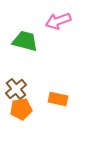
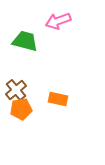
brown cross: moved 1 px down
